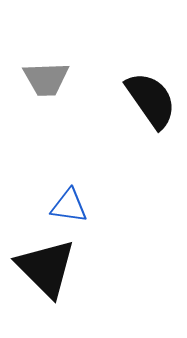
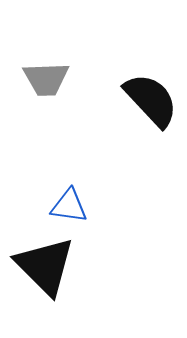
black semicircle: rotated 8 degrees counterclockwise
black triangle: moved 1 px left, 2 px up
